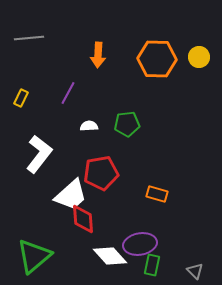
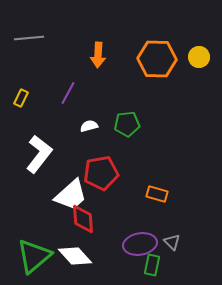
white semicircle: rotated 12 degrees counterclockwise
white diamond: moved 35 px left
gray triangle: moved 23 px left, 29 px up
